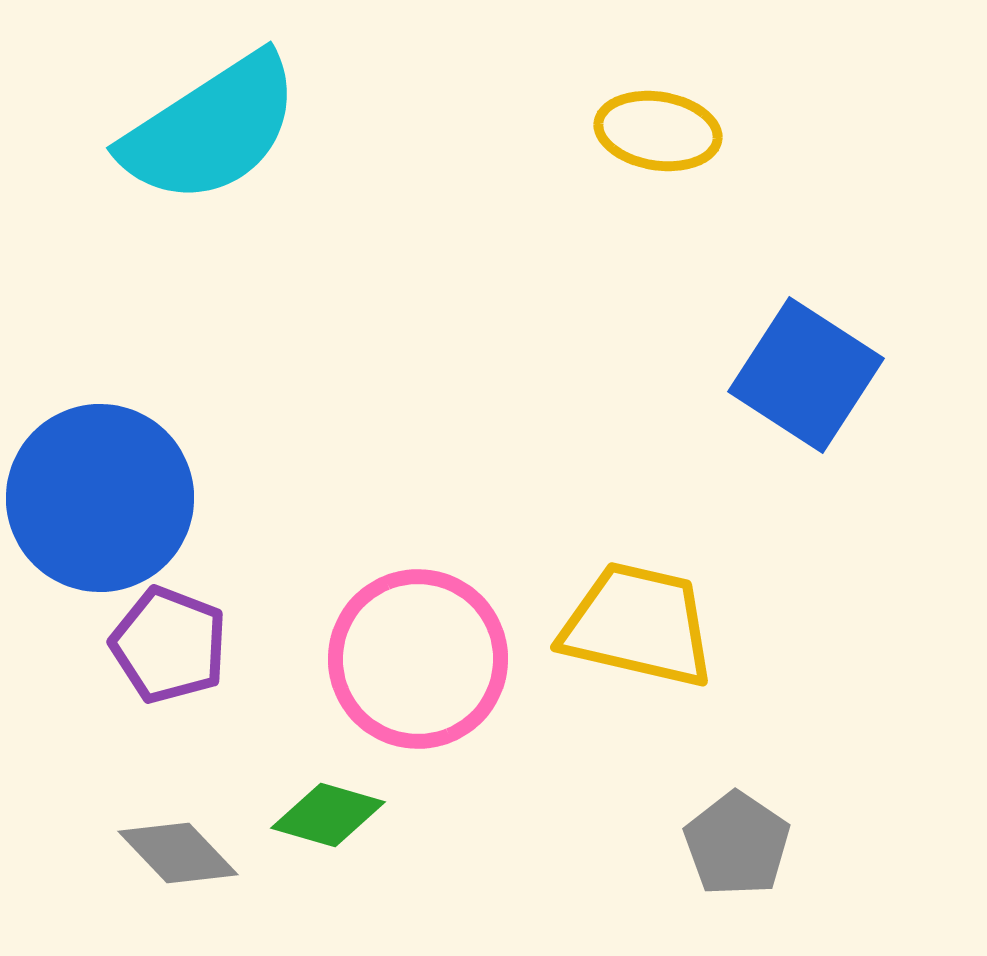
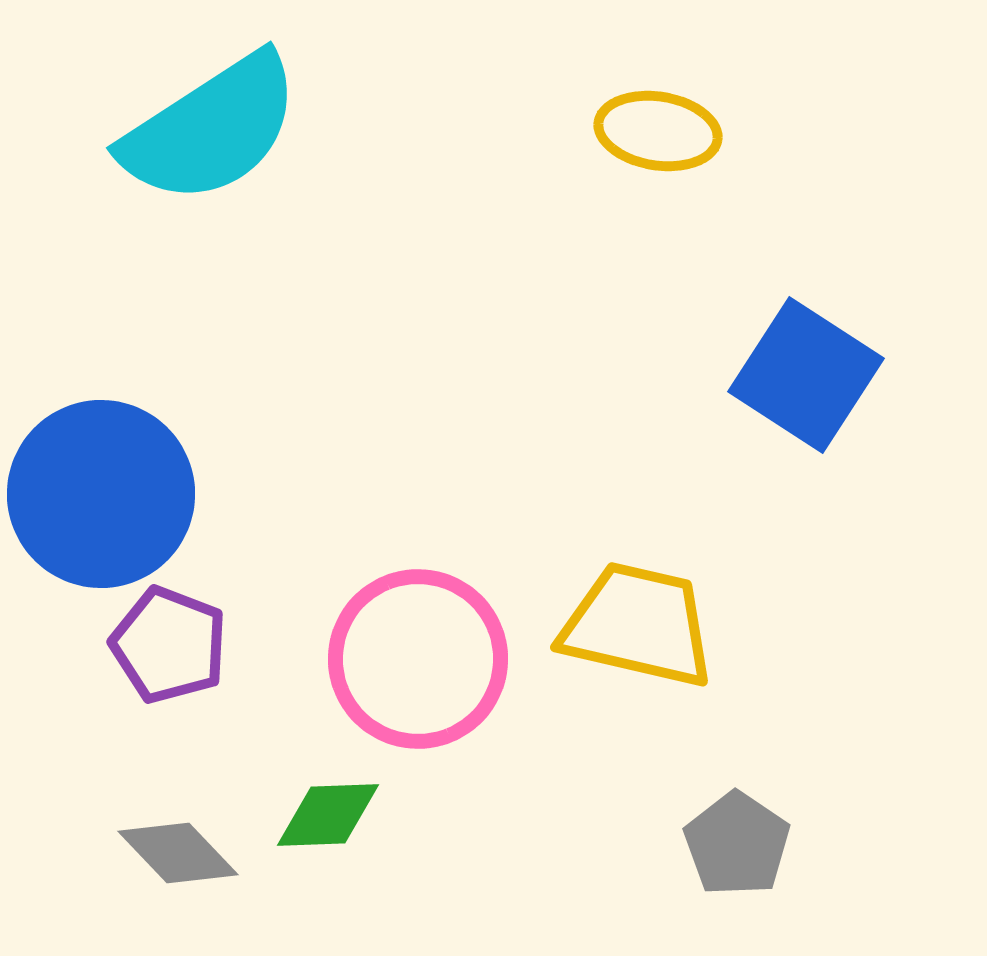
blue circle: moved 1 px right, 4 px up
green diamond: rotated 18 degrees counterclockwise
